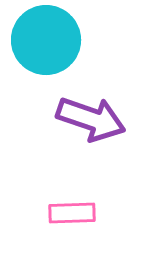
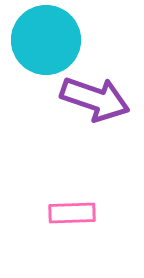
purple arrow: moved 4 px right, 20 px up
